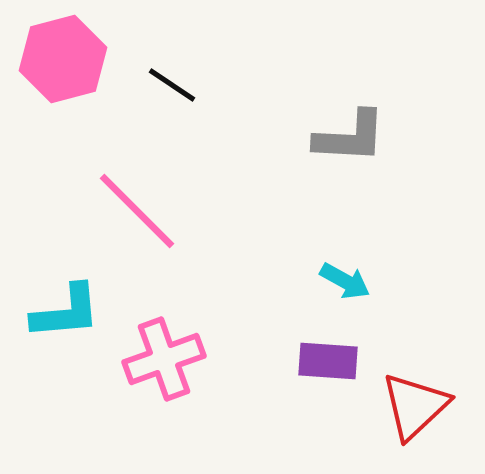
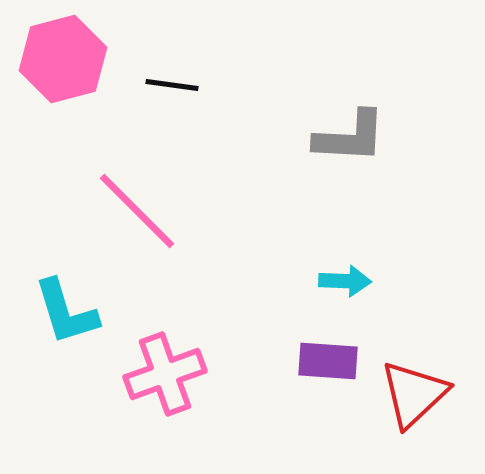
black line: rotated 26 degrees counterclockwise
cyan arrow: rotated 27 degrees counterclockwise
cyan L-shape: rotated 78 degrees clockwise
pink cross: moved 1 px right, 15 px down
red triangle: moved 1 px left, 12 px up
